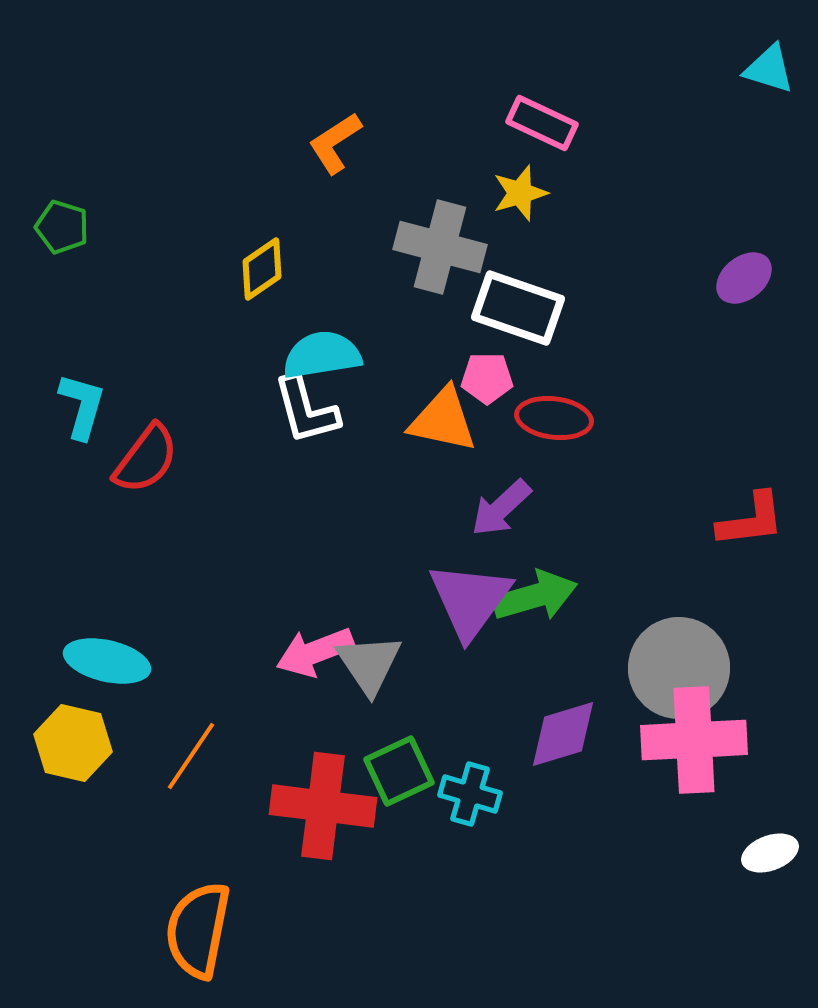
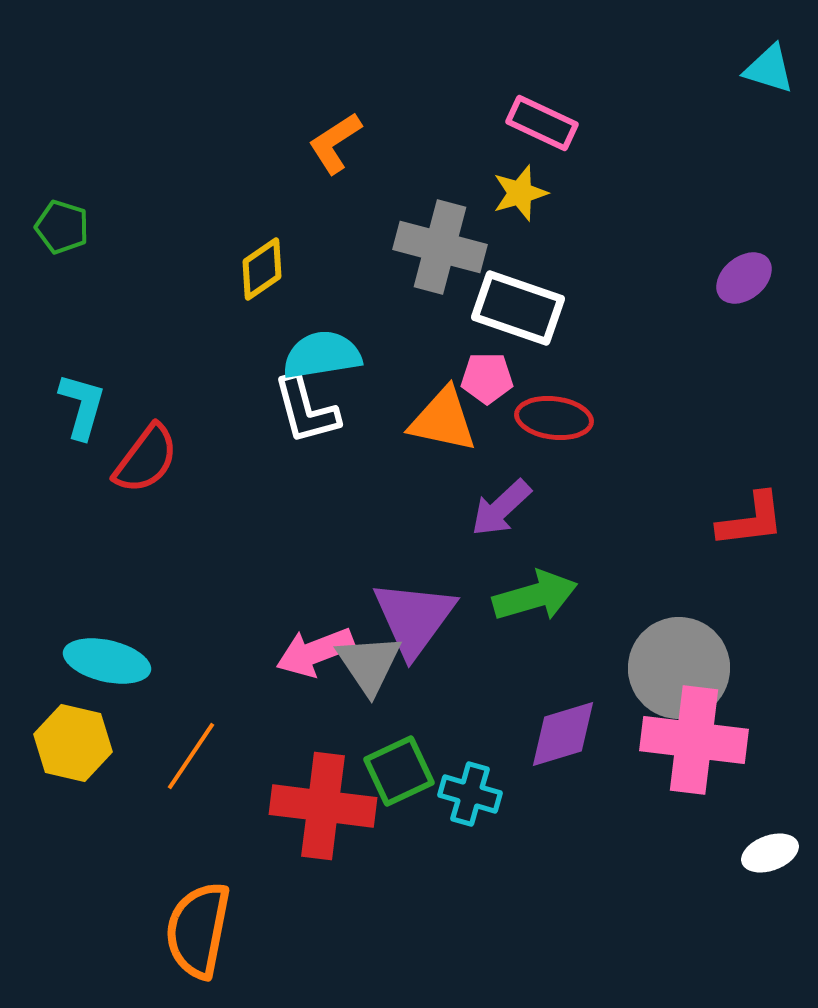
purple triangle: moved 56 px left, 18 px down
pink cross: rotated 10 degrees clockwise
